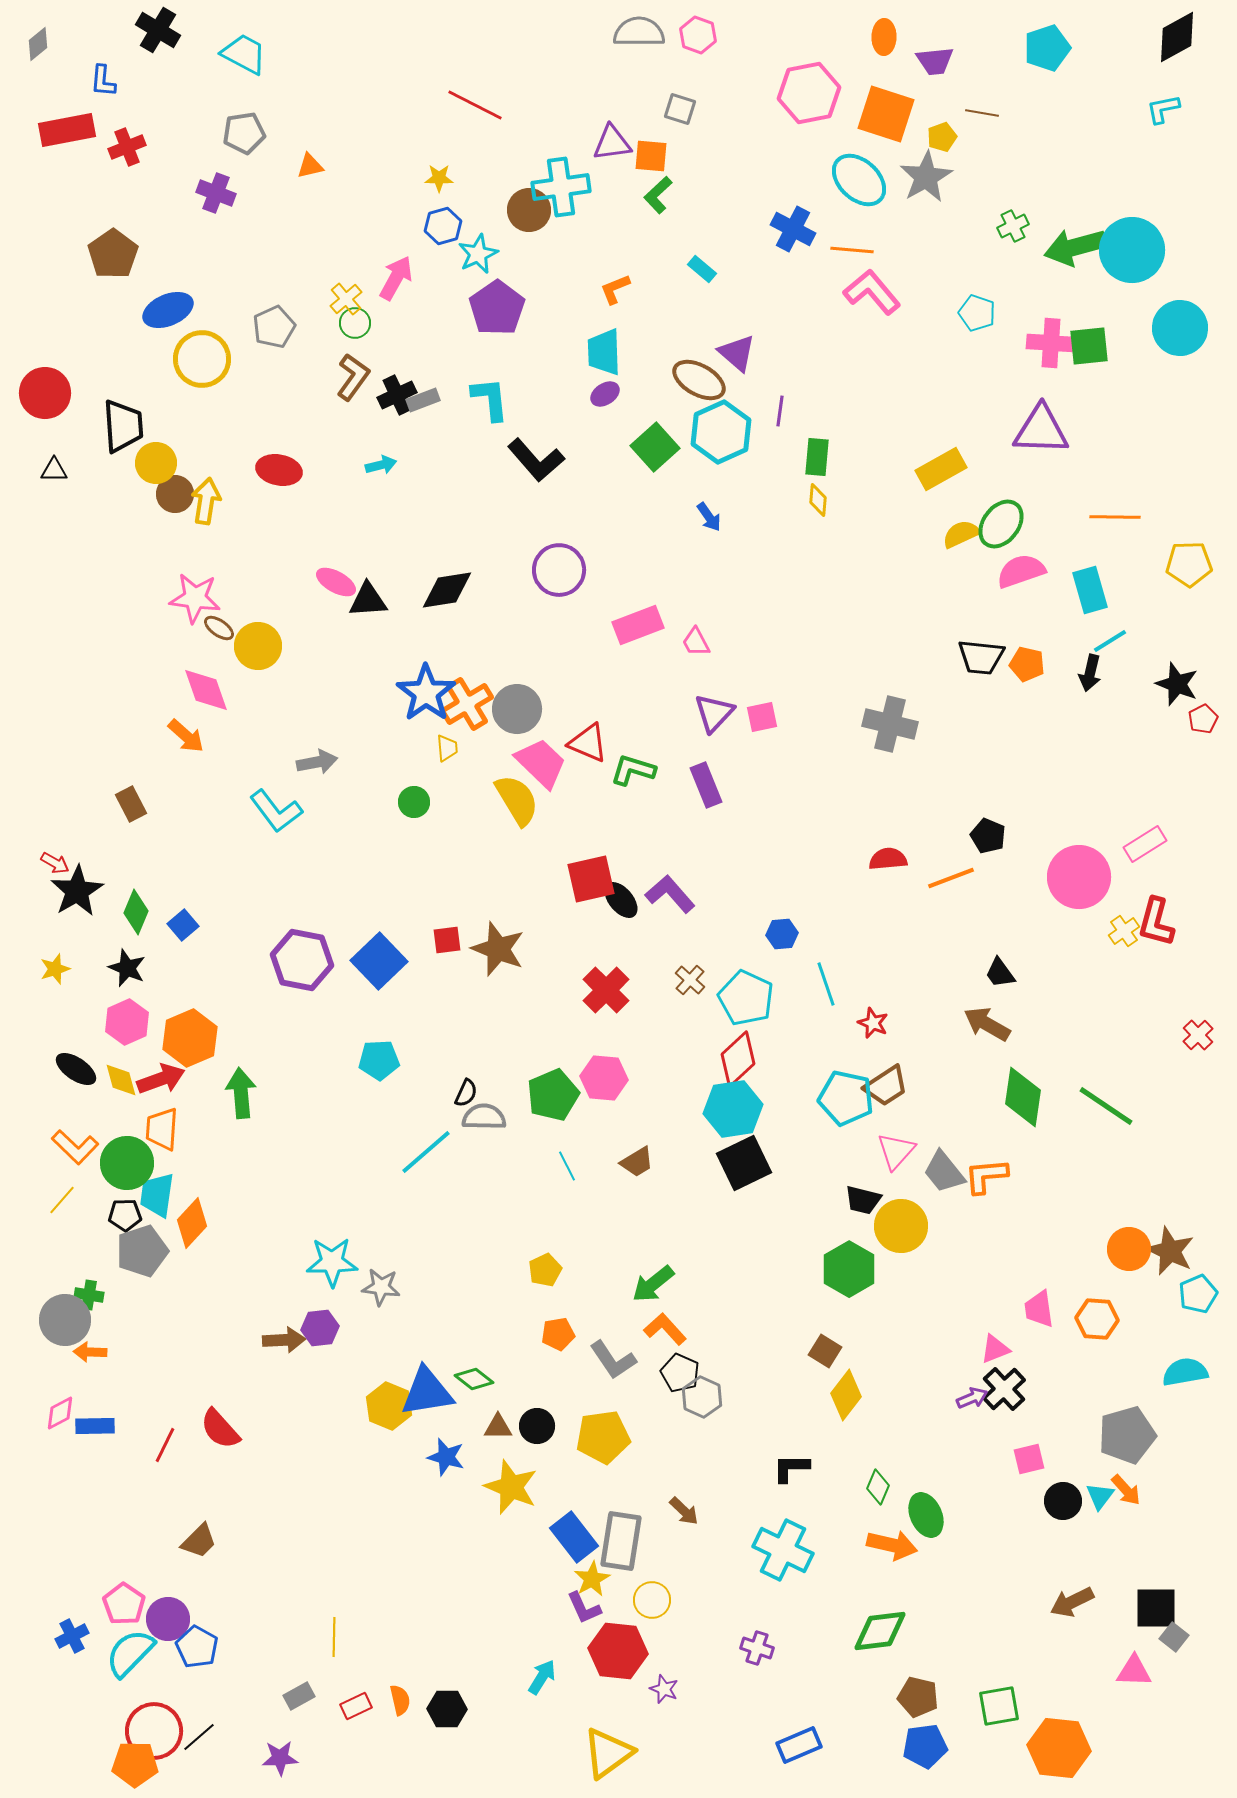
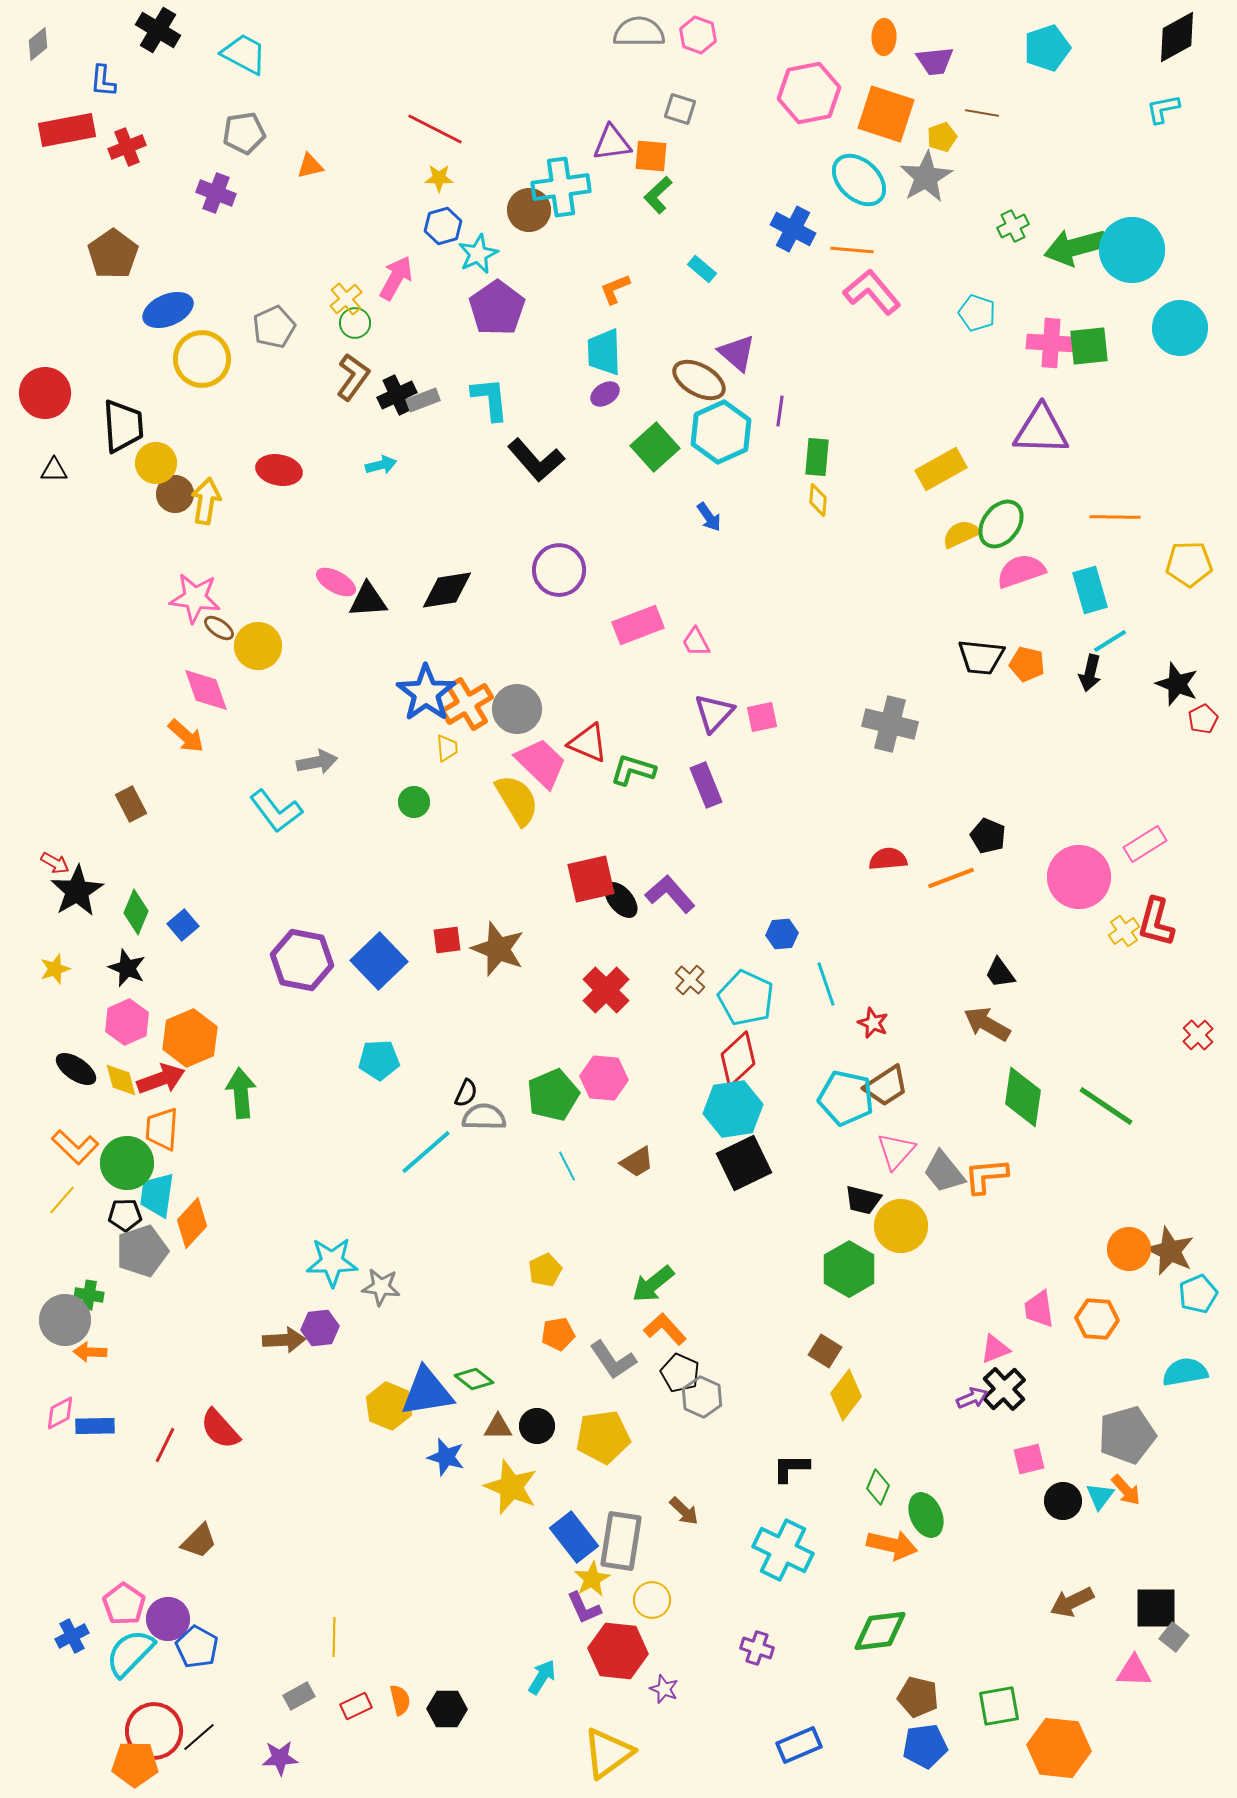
red line at (475, 105): moved 40 px left, 24 px down
